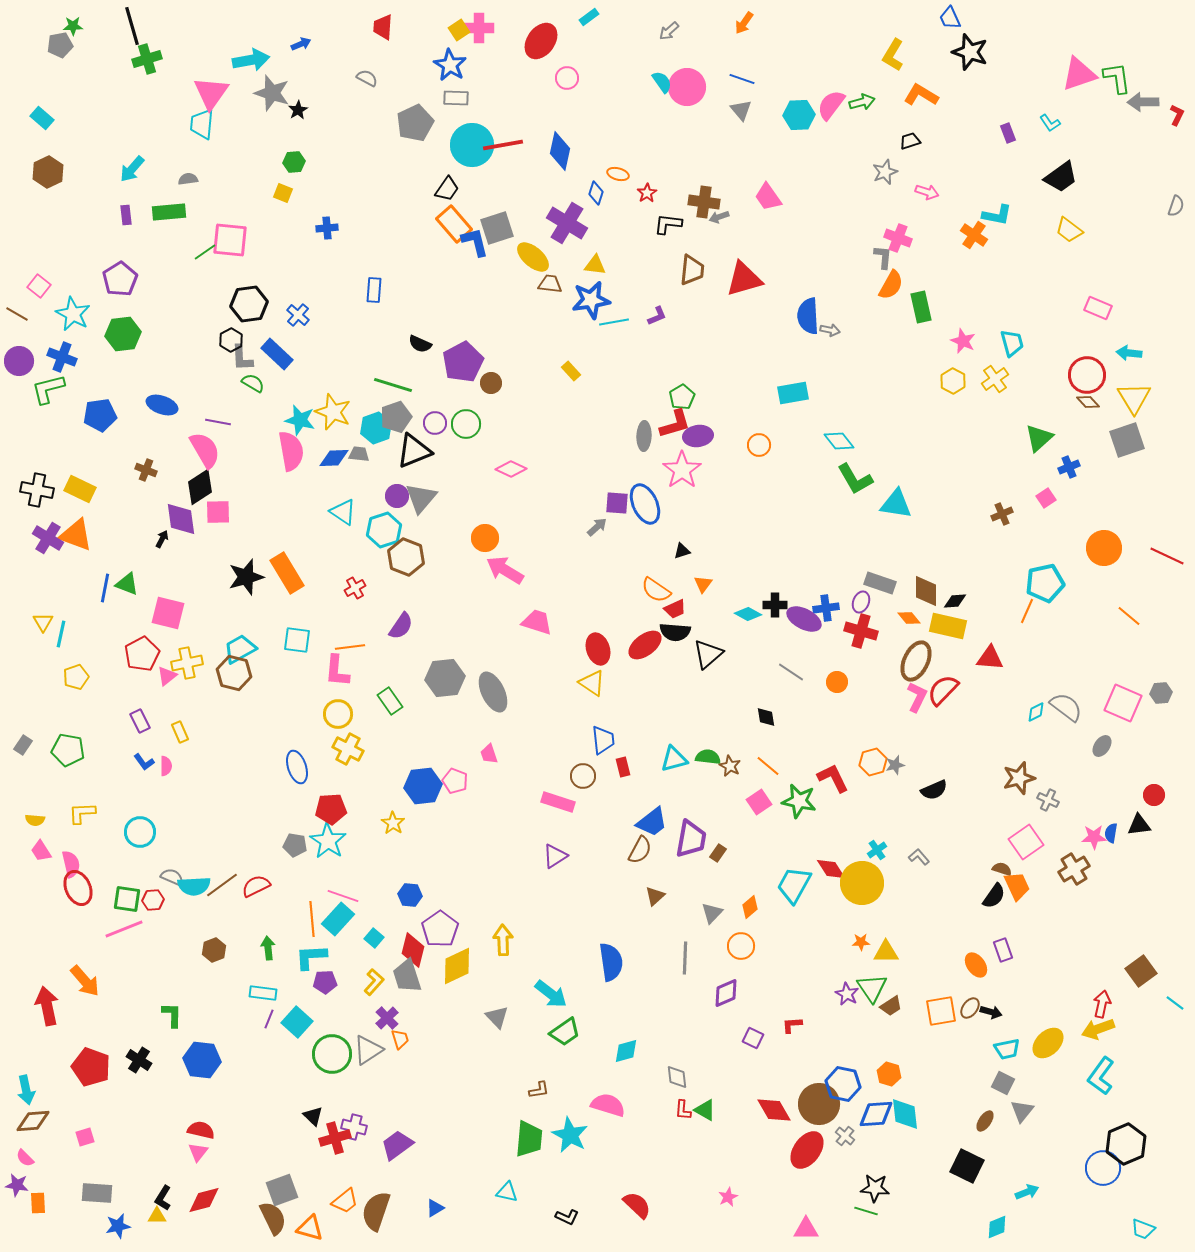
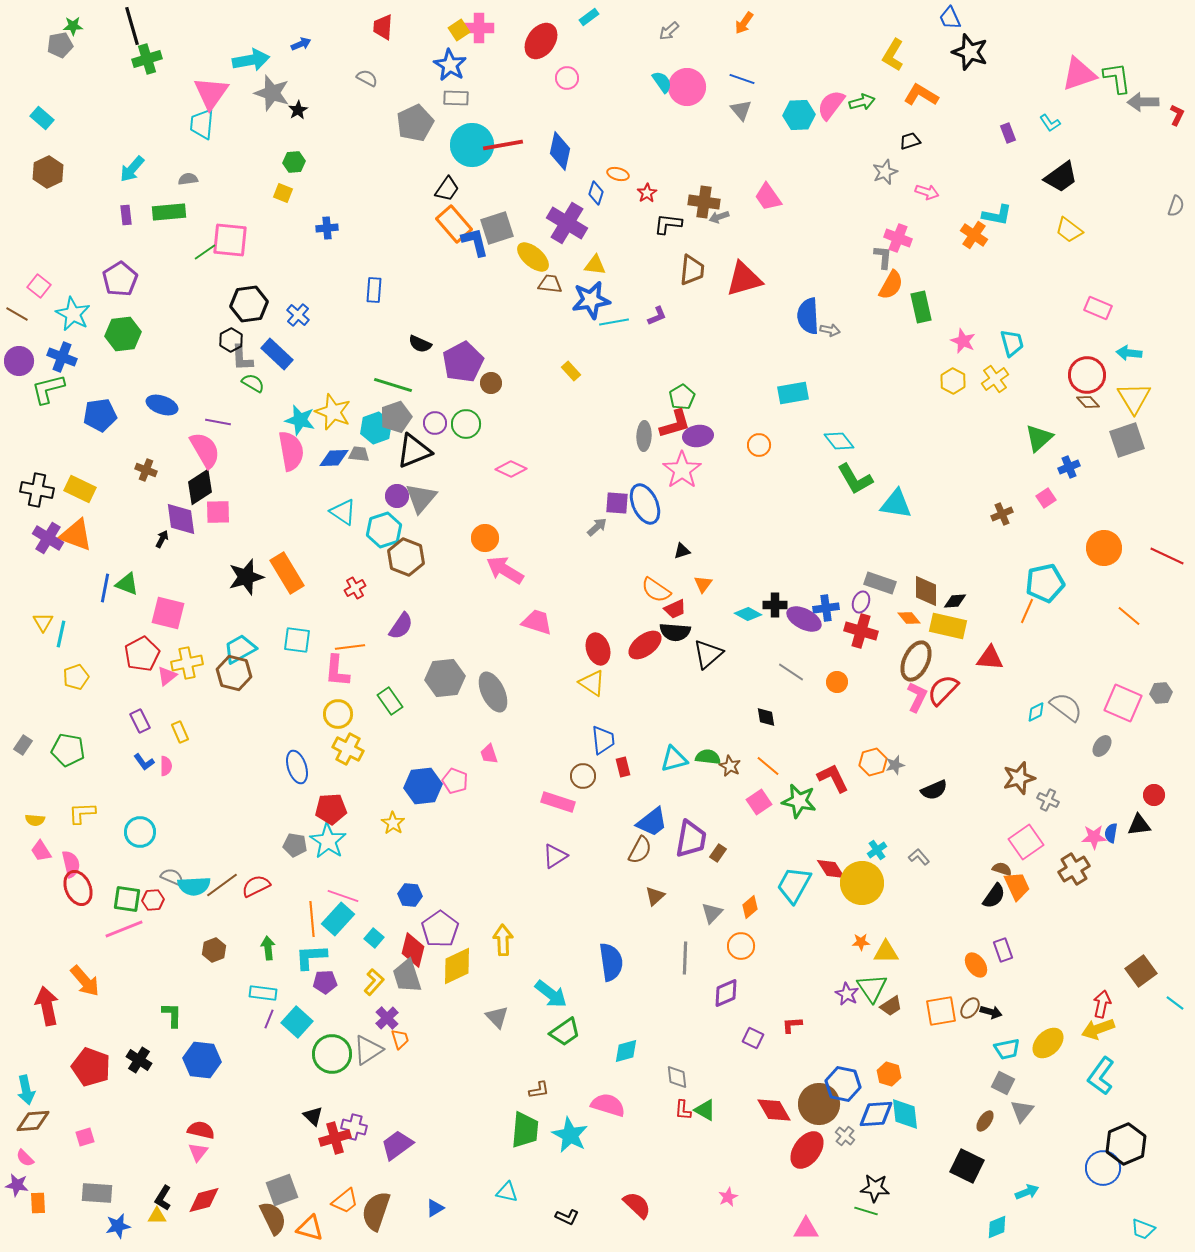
green trapezoid at (529, 1139): moved 4 px left, 9 px up
